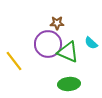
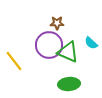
purple circle: moved 1 px right, 1 px down
